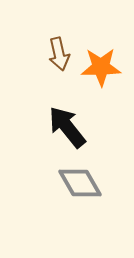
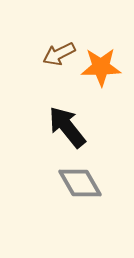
brown arrow: rotated 76 degrees clockwise
